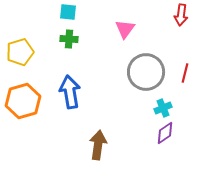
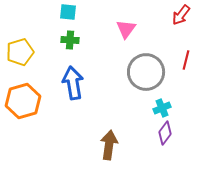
red arrow: rotated 30 degrees clockwise
pink triangle: moved 1 px right
green cross: moved 1 px right, 1 px down
red line: moved 1 px right, 13 px up
blue arrow: moved 3 px right, 9 px up
cyan cross: moved 1 px left
purple diamond: rotated 20 degrees counterclockwise
brown arrow: moved 11 px right
